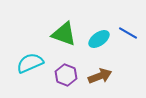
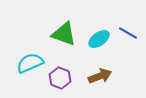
purple hexagon: moved 6 px left, 3 px down
